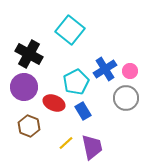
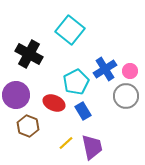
purple circle: moved 8 px left, 8 px down
gray circle: moved 2 px up
brown hexagon: moved 1 px left
